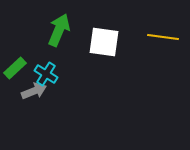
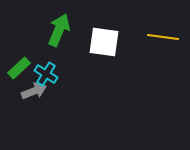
green rectangle: moved 4 px right
